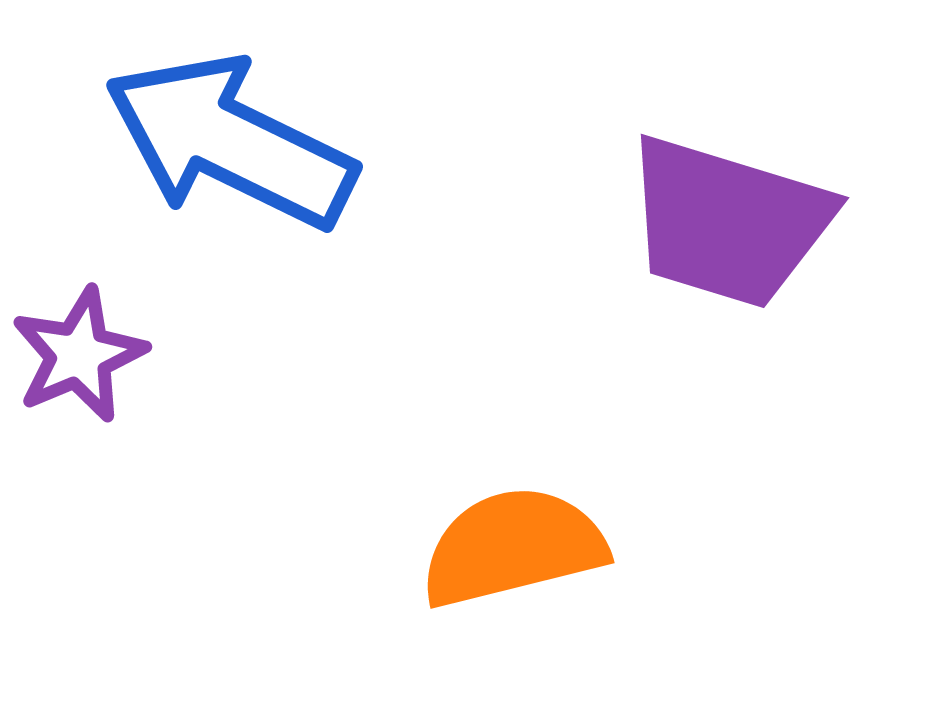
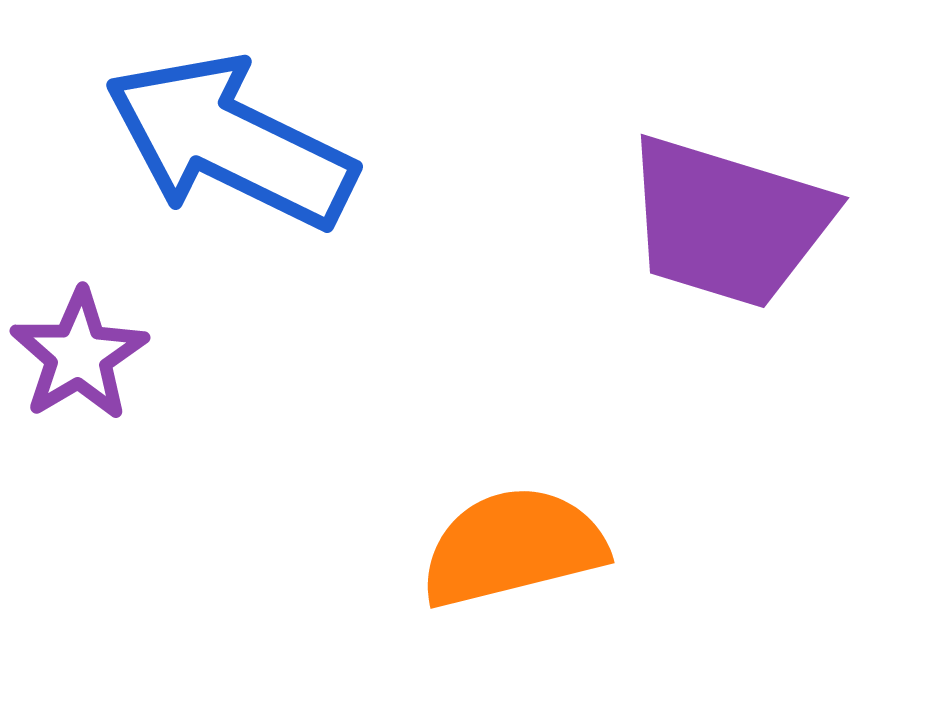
purple star: rotated 8 degrees counterclockwise
